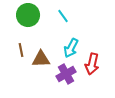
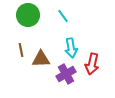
cyan arrow: rotated 36 degrees counterclockwise
